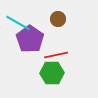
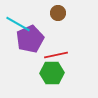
brown circle: moved 6 px up
cyan line: moved 1 px down
purple pentagon: rotated 12 degrees clockwise
